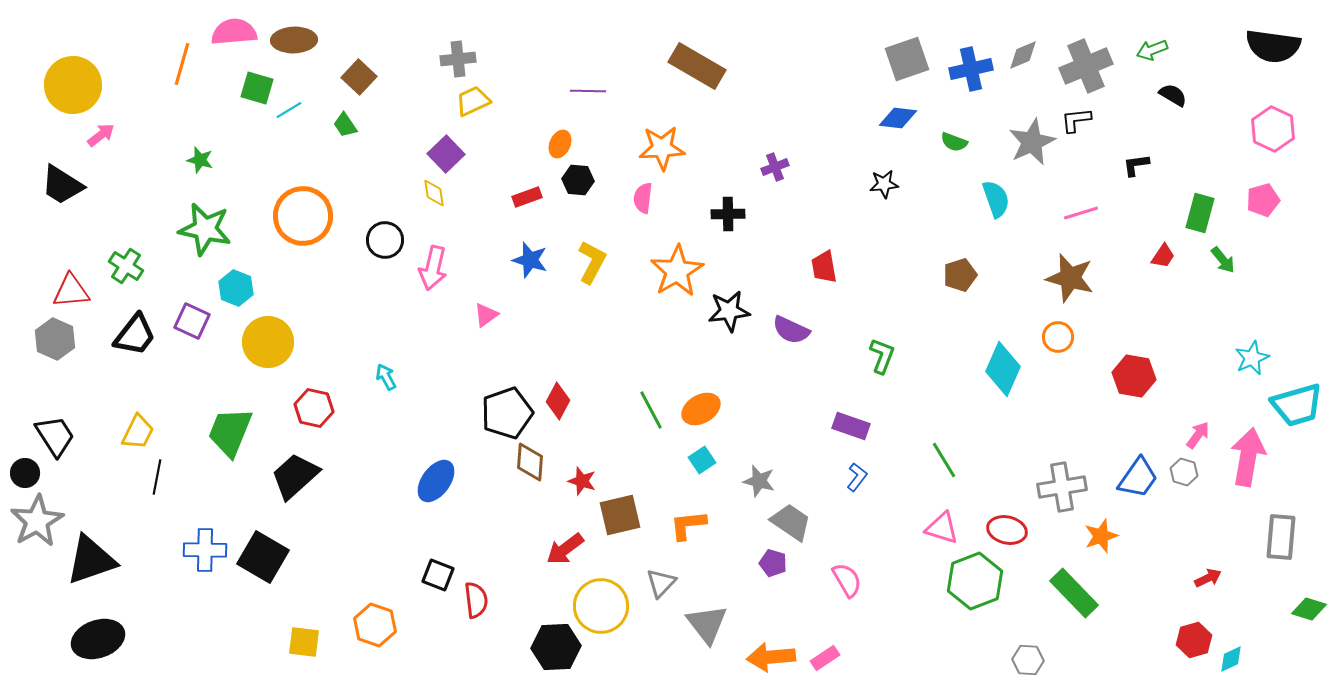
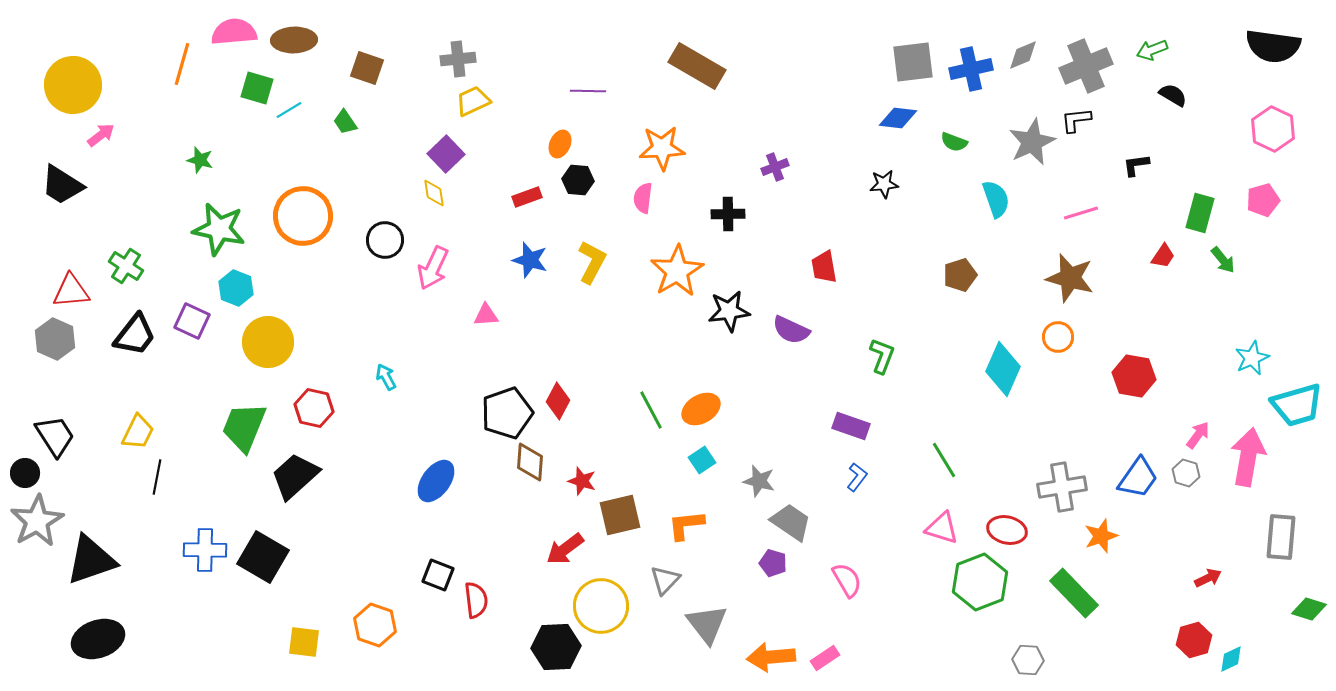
gray square at (907, 59): moved 6 px right, 3 px down; rotated 12 degrees clockwise
brown square at (359, 77): moved 8 px right, 9 px up; rotated 24 degrees counterclockwise
green trapezoid at (345, 125): moved 3 px up
green star at (205, 229): moved 14 px right
pink arrow at (433, 268): rotated 12 degrees clockwise
pink triangle at (486, 315): rotated 32 degrees clockwise
green trapezoid at (230, 432): moved 14 px right, 5 px up
gray hexagon at (1184, 472): moved 2 px right, 1 px down
orange L-shape at (688, 525): moved 2 px left
green hexagon at (975, 581): moved 5 px right, 1 px down
gray triangle at (661, 583): moved 4 px right, 3 px up
